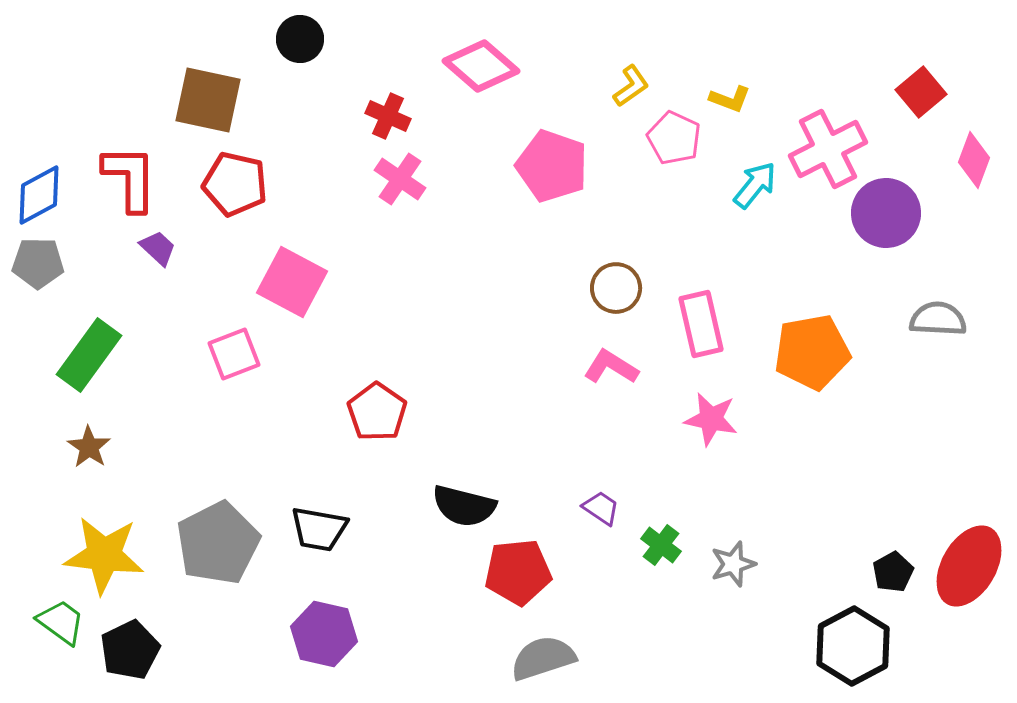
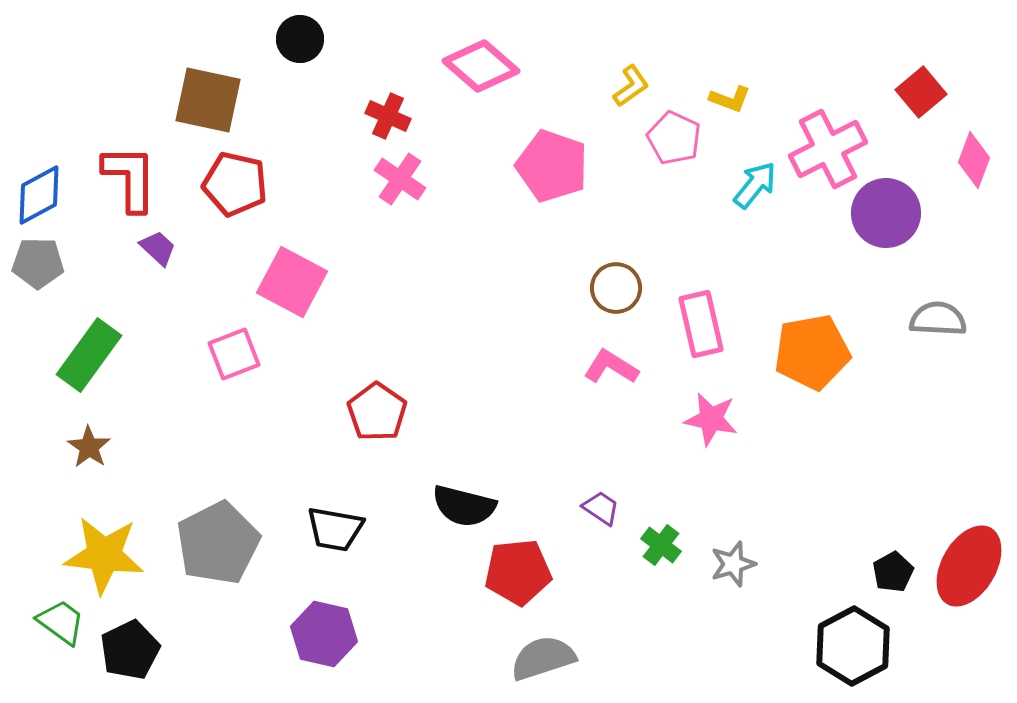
black trapezoid at (319, 529): moved 16 px right
